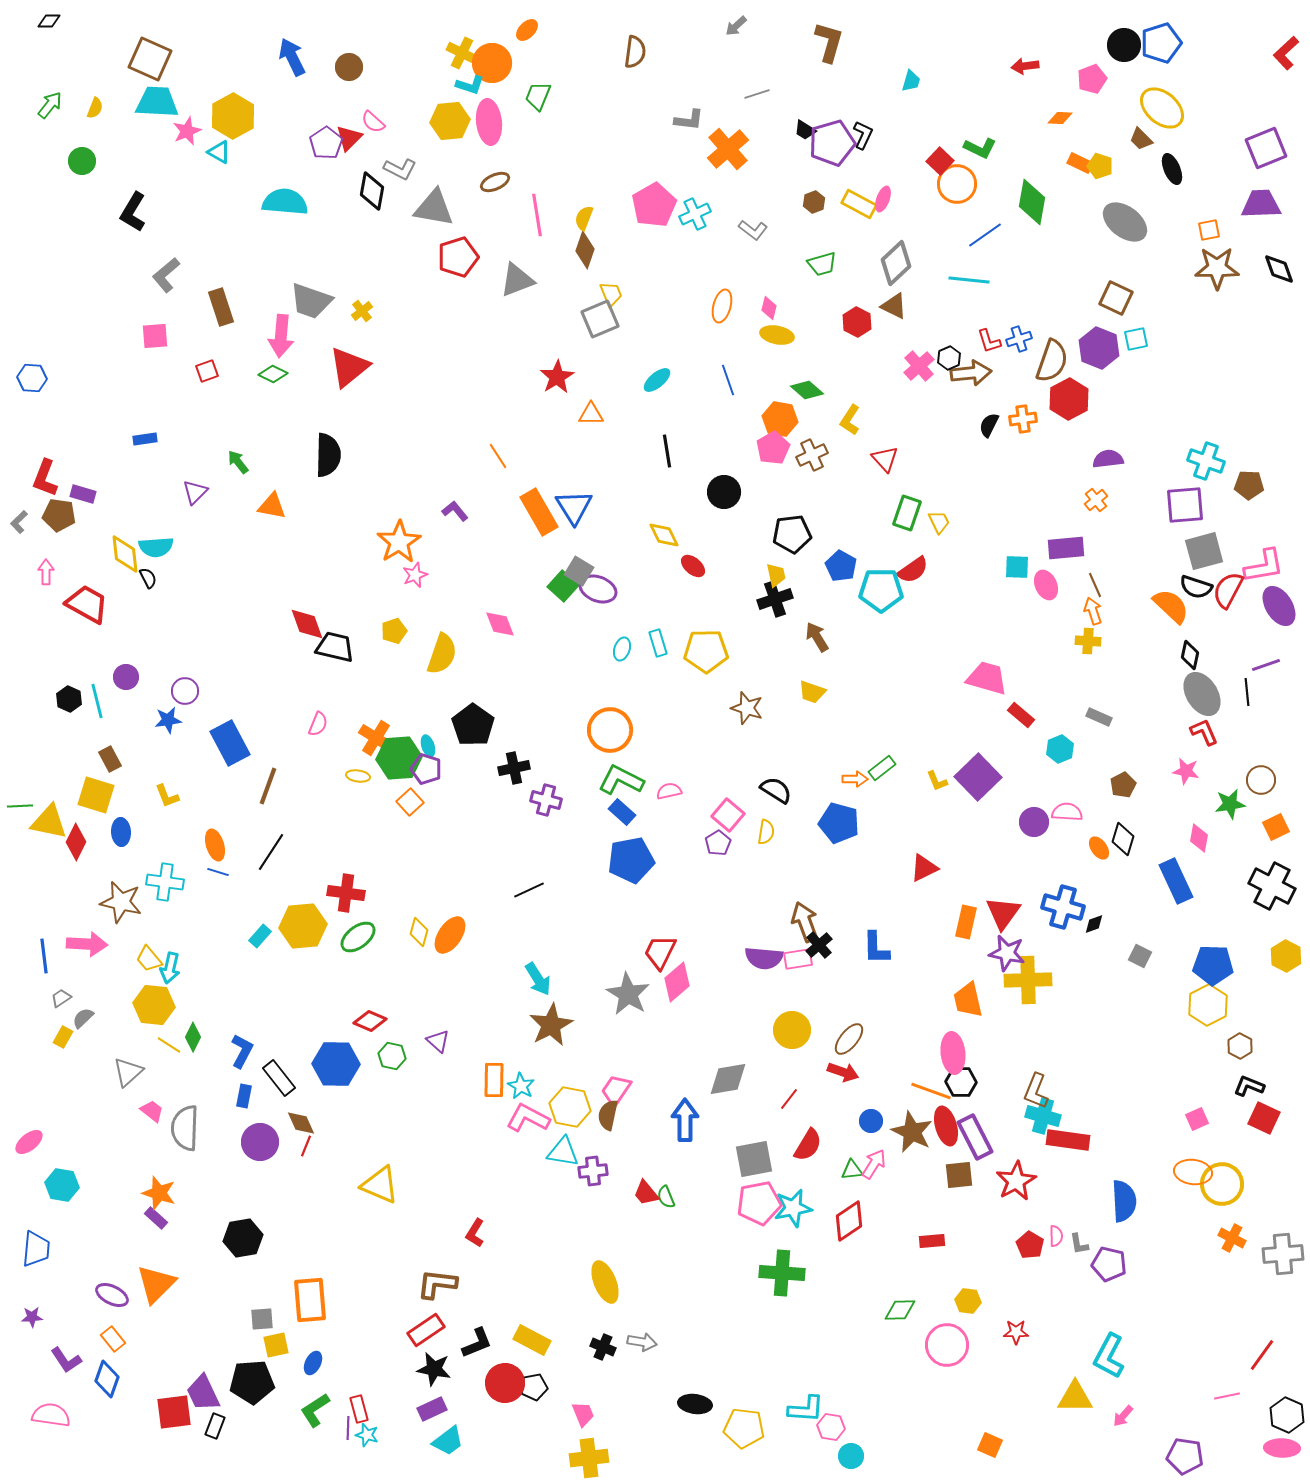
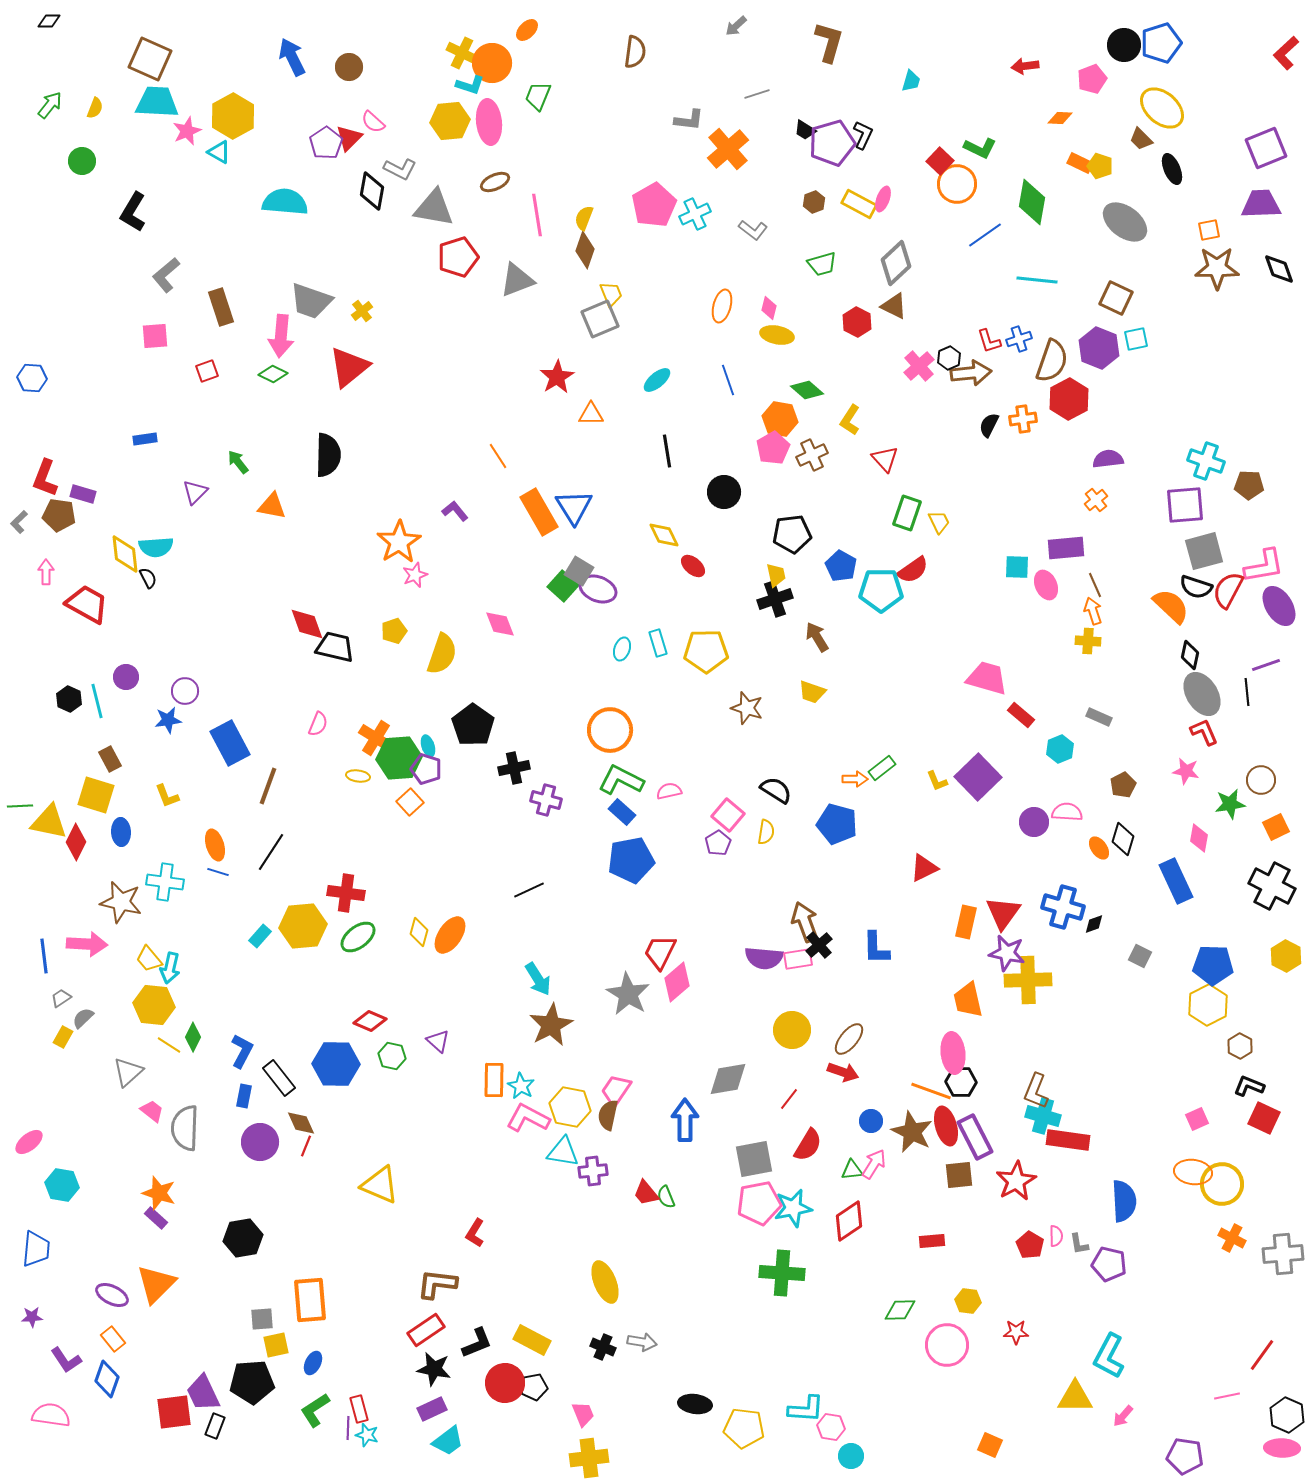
cyan line at (969, 280): moved 68 px right
blue pentagon at (839, 823): moved 2 px left, 1 px down
